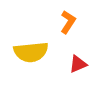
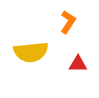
red triangle: rotated 24 degrees clockwise
